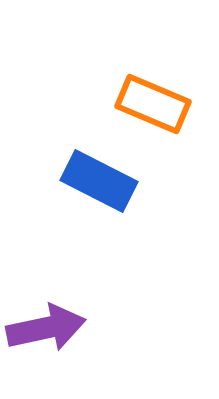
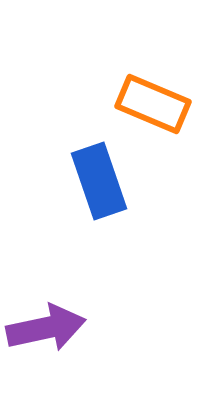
blue rectangle: rotated 44 degrees clockwise
